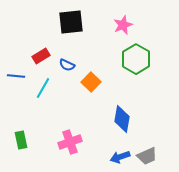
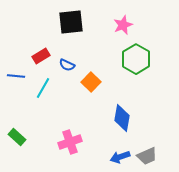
blue diamond: moved 1 px up
green rectangle: moved 4 px left, 3 px up; rotated 36 degrees counterclockwise
